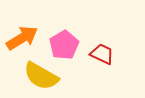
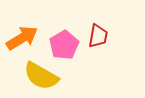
red trapezoid: moved 4 px left, 18 px up; rotated 75 degrees clockwise
